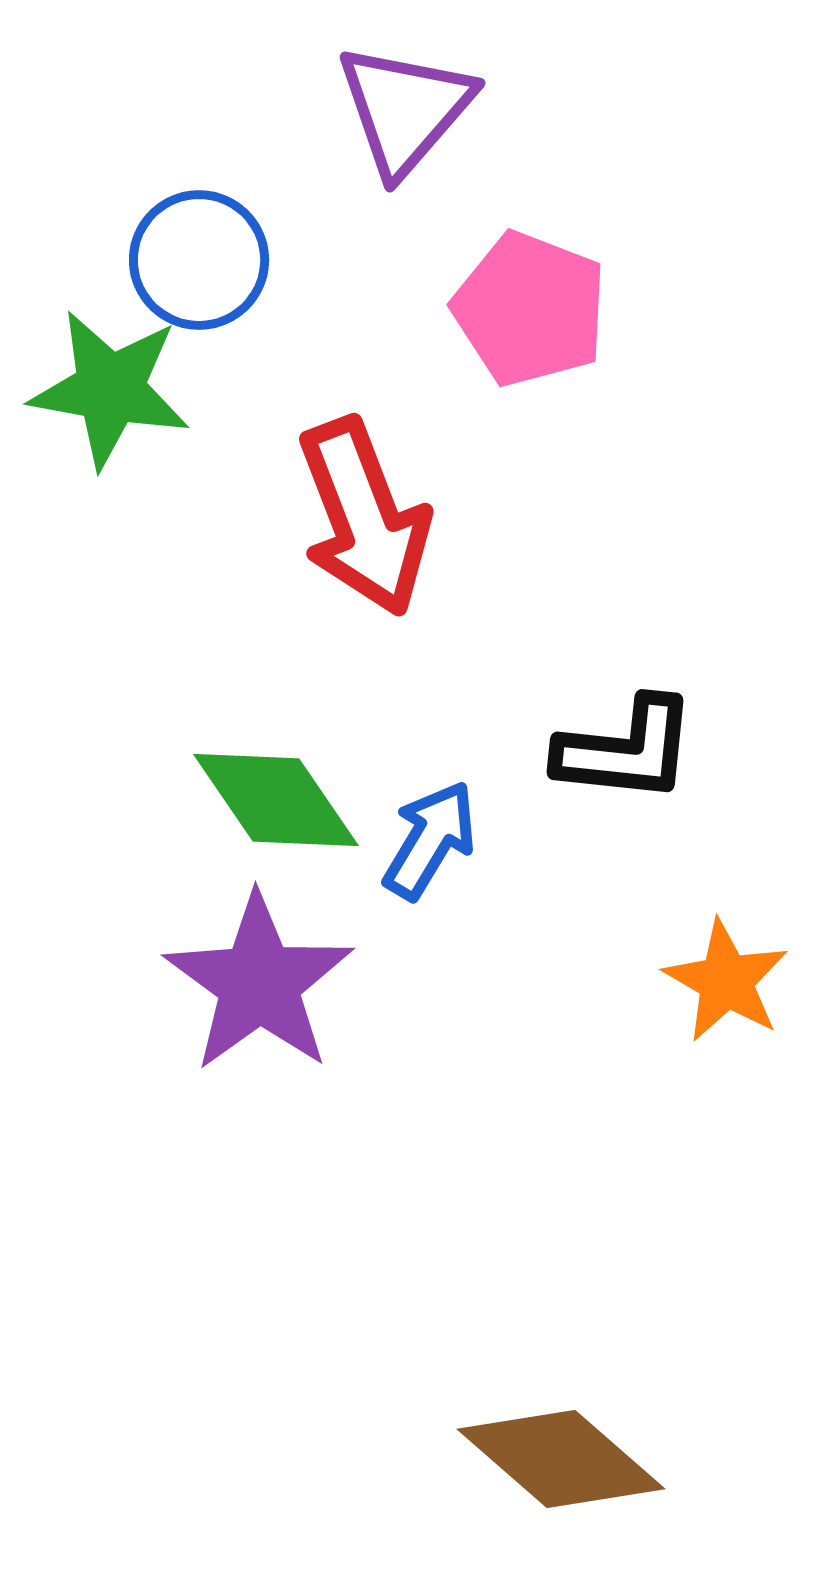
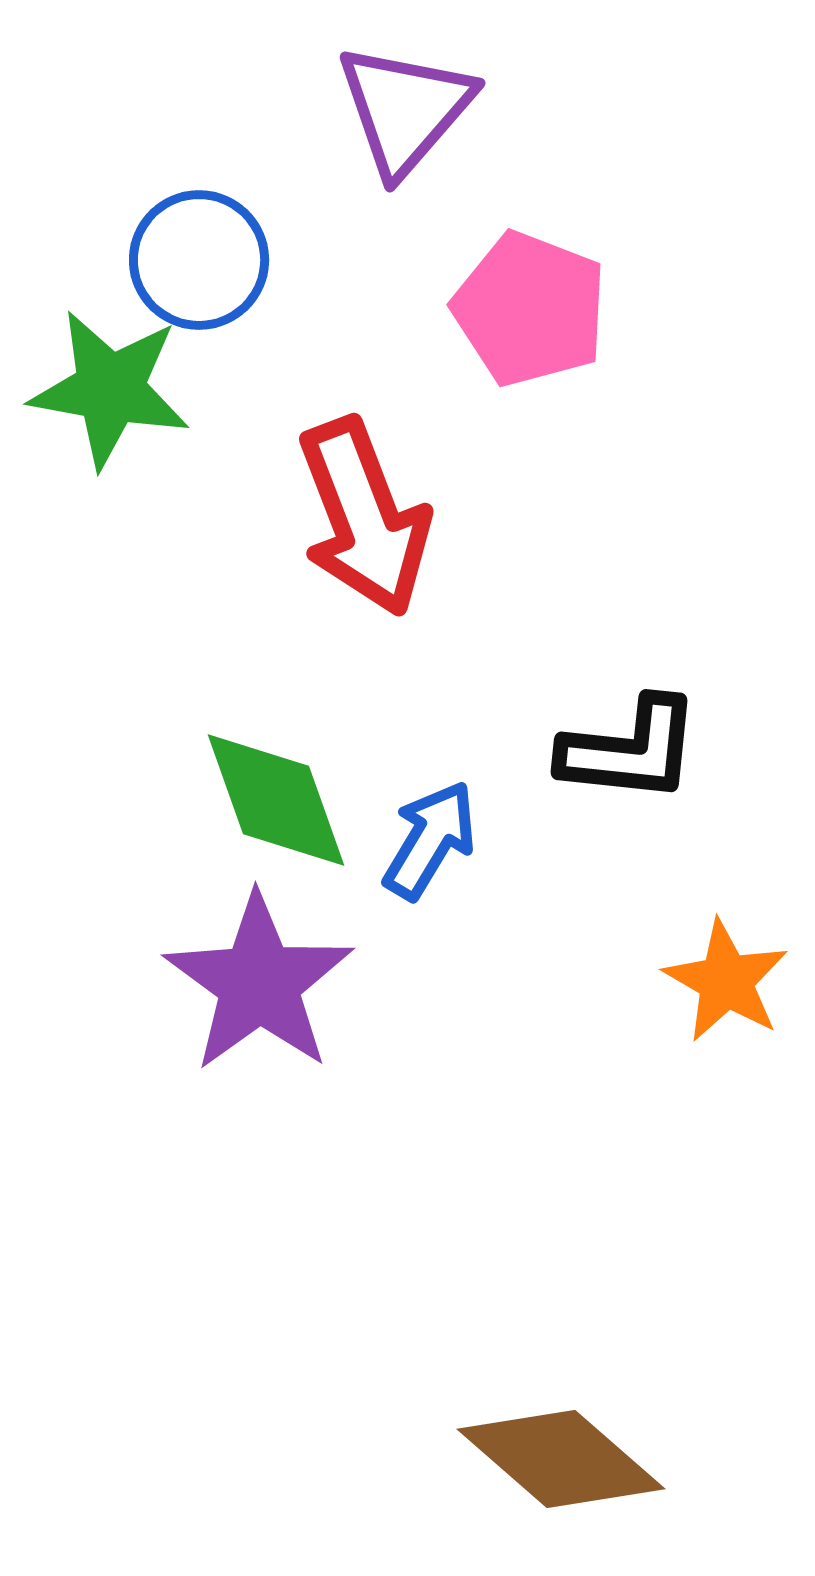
black L-shape: moved 4 px right
green diamond: rotated 15 degrees clockwise
